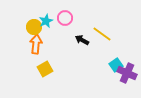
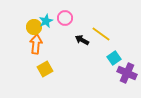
yellow line: moved 1 px left
cyan square: moved 2 px left, 7 px up
